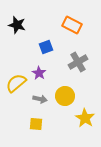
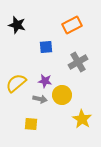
orange rectangle: rotated 54 degrees counterclockwise
blue square: rotated 16 degrees clockwise
purple star: moved 6 px right, 8 px down; rotated 24 degrees counterclockwise
yellow circle: moved 3 px left, 1 px up
yellow star: moved 3 px left, 1 px down
yellow square: moved 5 px left
